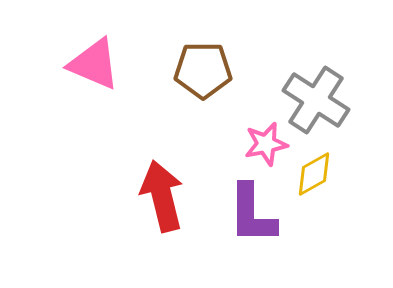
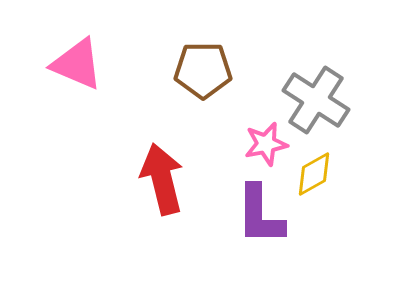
pink triangle: moved 17 px left
red arrow: moved 17 px up
purple L-shape: moved 8 px right, 1 px down
